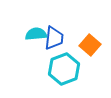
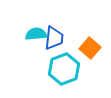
orange square: moved 3 px down
